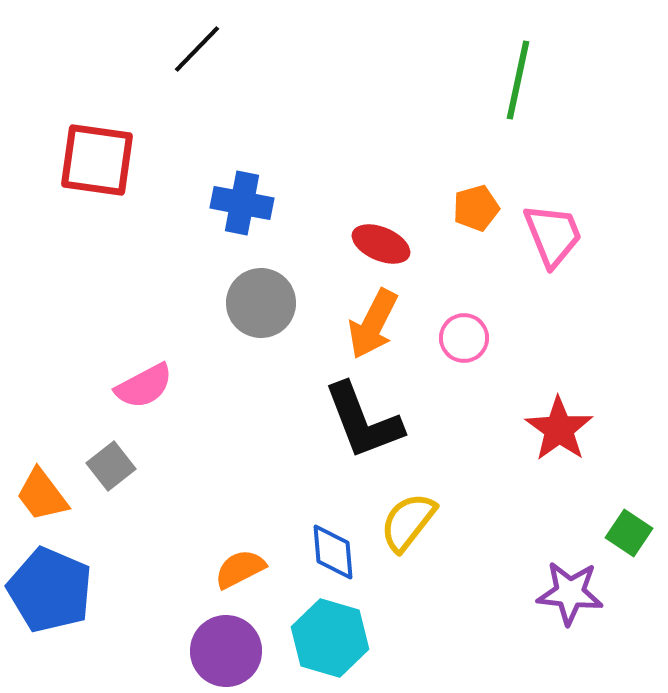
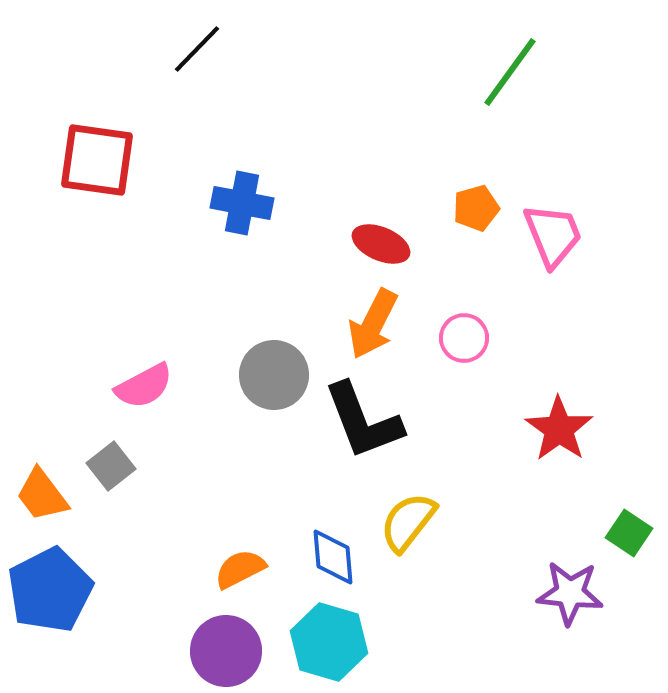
green line: moved 8 px left, 8 px up; rotated 24 degrees clockwise
gray circle: moved 13 px right, 72 px down
blue diamond: moved 5 px down
blue pentagon: rotated 22 degrees clockwise
cyan hexagon: moved 1 px left, 4 px down
